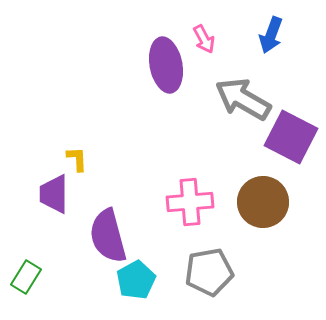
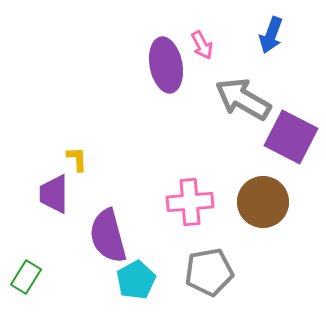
pink arrow: moved 2 px left, 6 px down
